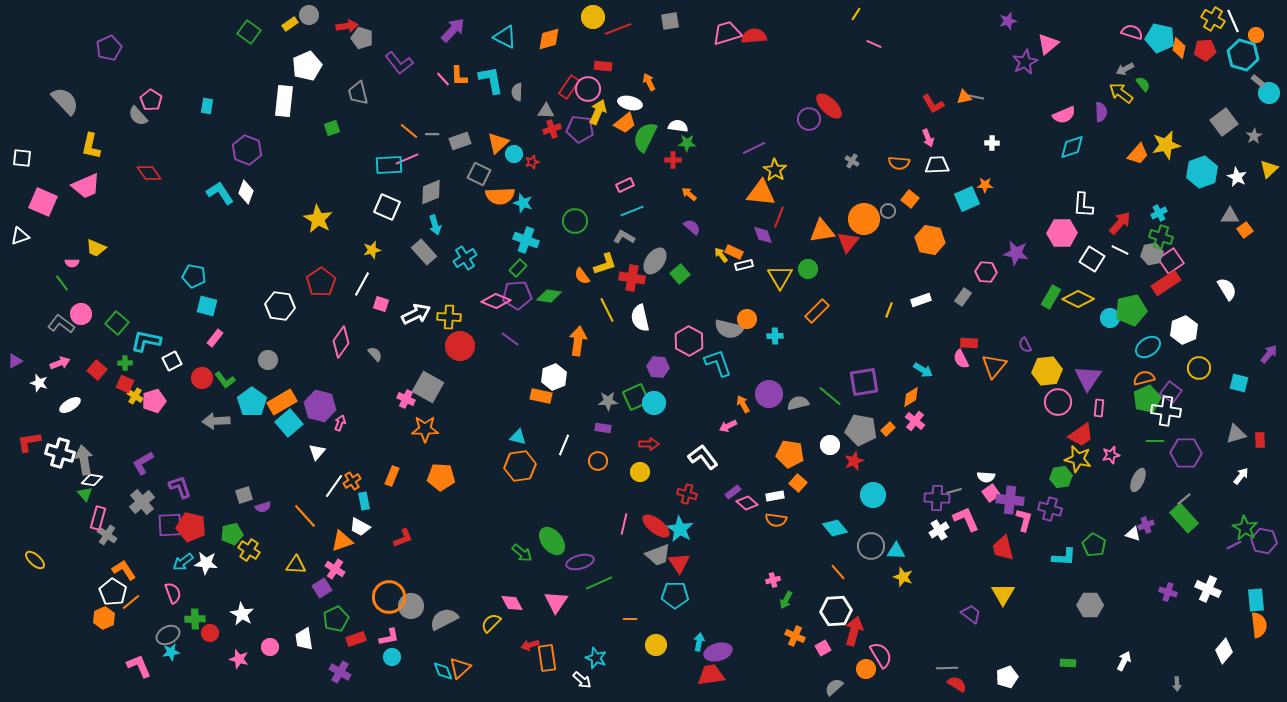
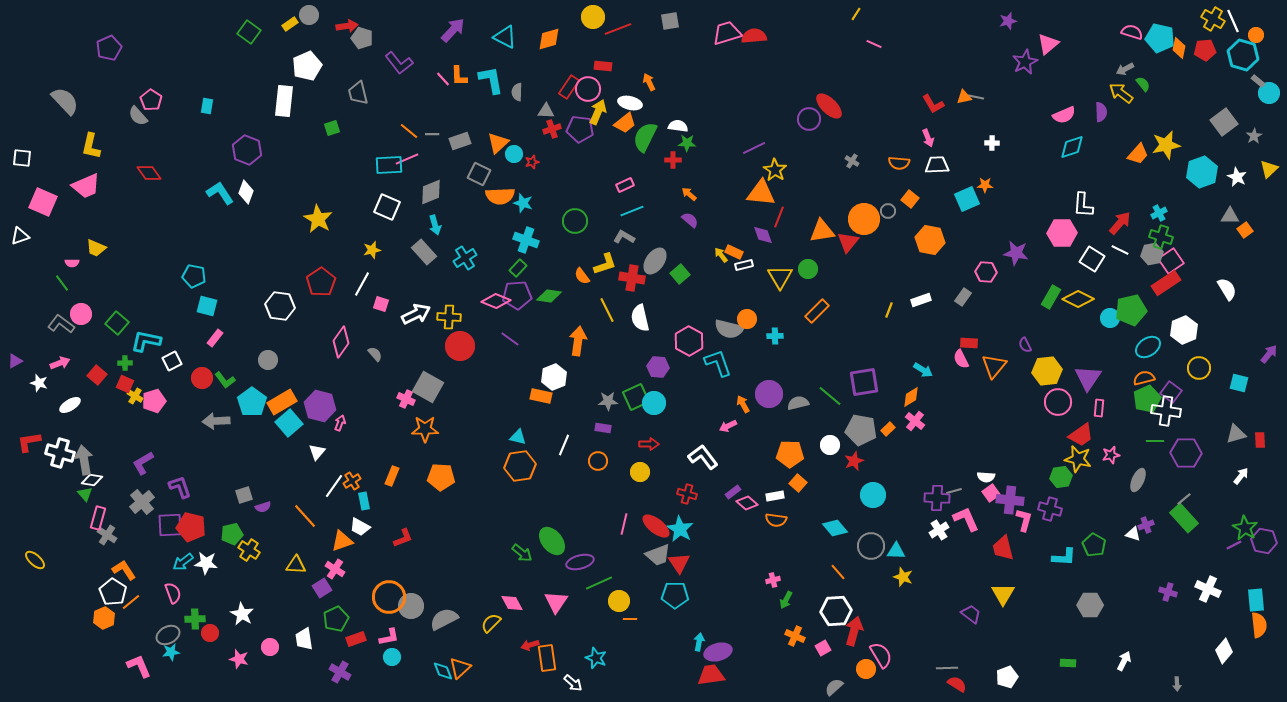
purple semicircle at (692, 227): moved 2 px left, 7 px up
red square at (97, 370): moved 5 px down
orange pentagon at (790, 454): rotated 8 degrees counterclockwise
yellow circle at (656, 645): moved 37 px left, 44 px up
white arrow at (582, 680): moved 9 px left, 3 px down
